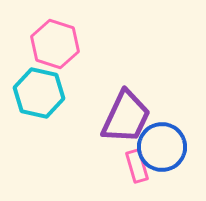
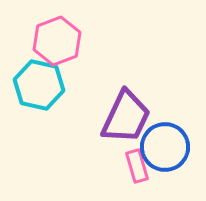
pink hexagon: moved 2 px right, 3 px up; rotated 21 degrees clockwise
cyan hexagon: moved 8 px up
blue circle: moved 3 px right
